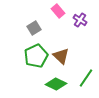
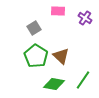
pink rectangle: rotated 48 degrees counterclockwise
purple cross: moved 5 px right, 2 px up
green pentagon: rotated 15 degrees counterclockwise
green line: moved 3 px left, 2 px down
green diamond: moved 2 px left; rotated 15 degrees counterclockwise
